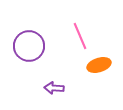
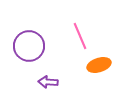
purple arrow: moved 6 px left, 6 px up
